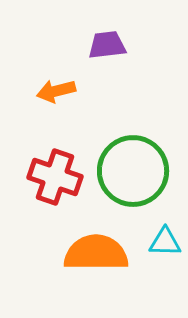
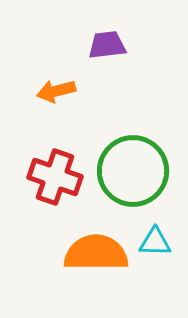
cyan triangle: moved 10 px left
